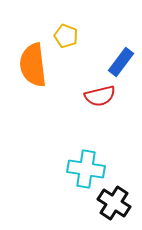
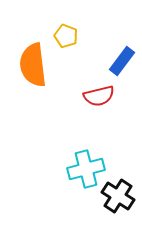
blue rectangle: moved 1 px right, 1 px up
red semicircle: moved 1 px left
cyan cross: rotated 24 degrees counterclockwise
black cross: moved 4 px right, 7 px up
